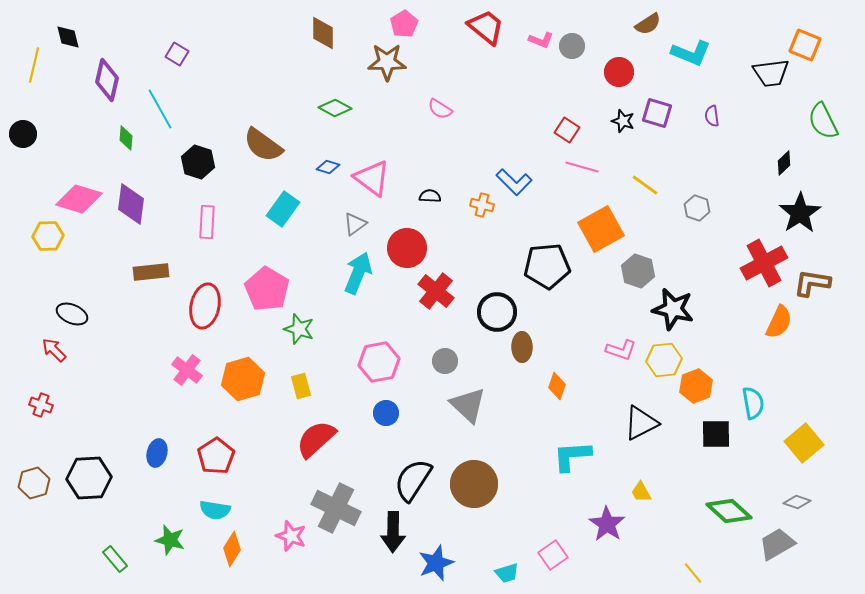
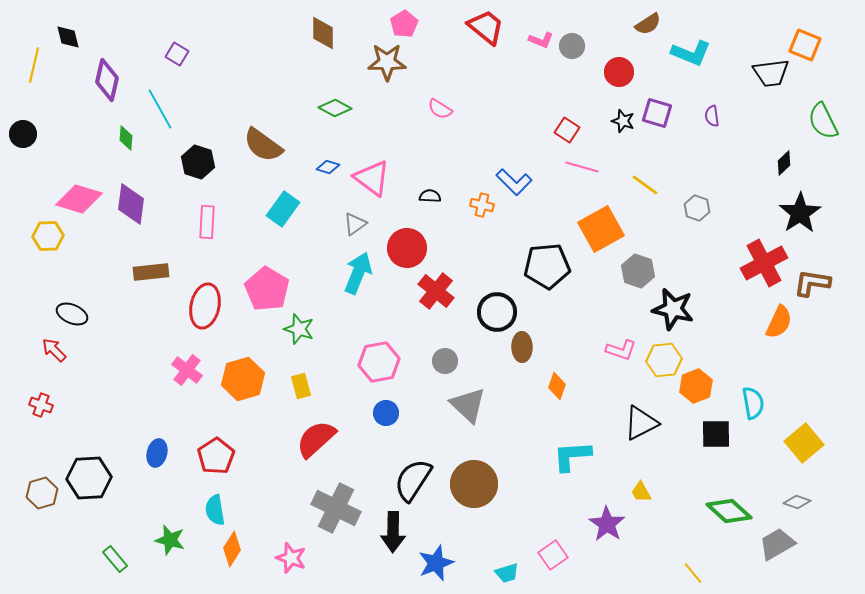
brown hexagon at (34, 483): moved 8 px right, 10 px down
cyan semicircle at (215, 510): rotated 72 degrees clockwise
pink star at (291, 536): moved 22 px down
